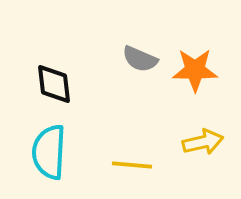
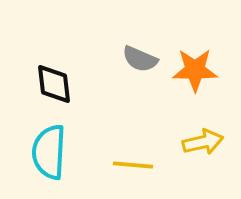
yellow line: moved 1 px right
